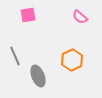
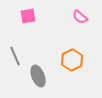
pink square: moved 1 px down
